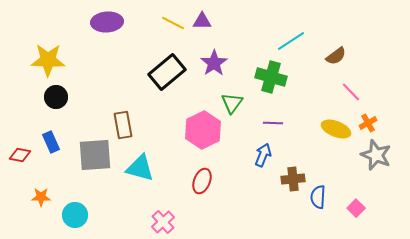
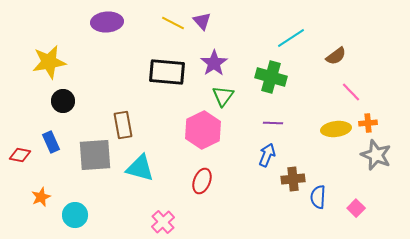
purple triangle: rotated 48 degrees clockwise
cyan line: moved 3 px up
yellow star: moved 1 px right, 2 px down; rotated 12 degrees counterclockwise
black rectangle: rotated 45 degrees clockwise
black circle: moved 7 px right, 4 px down
green triangle: moved 9 px left, 7 px up
orange cross: rotated 24 degrees clockwise
yellow ellipse: rotated 28 degrees counterclockwise
blue arrow: moved 4 px right
orange star: rotated 24 degrees counterclockwise
